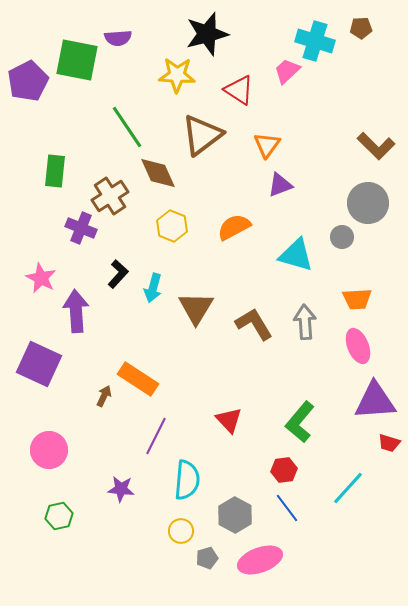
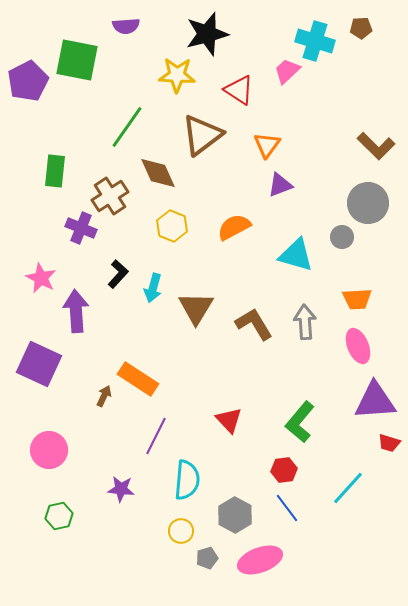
purple semicircle at (118, 38): moved 8 px right, 12 px up
green line at (127, 127): rotated 69 degrees clockwise
